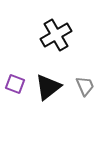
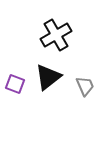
black triangle: moved 10 px up
